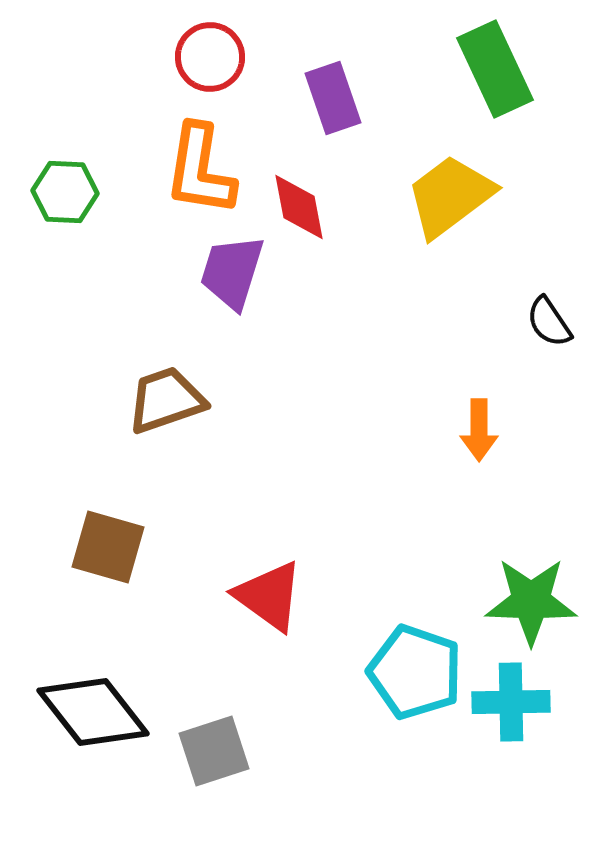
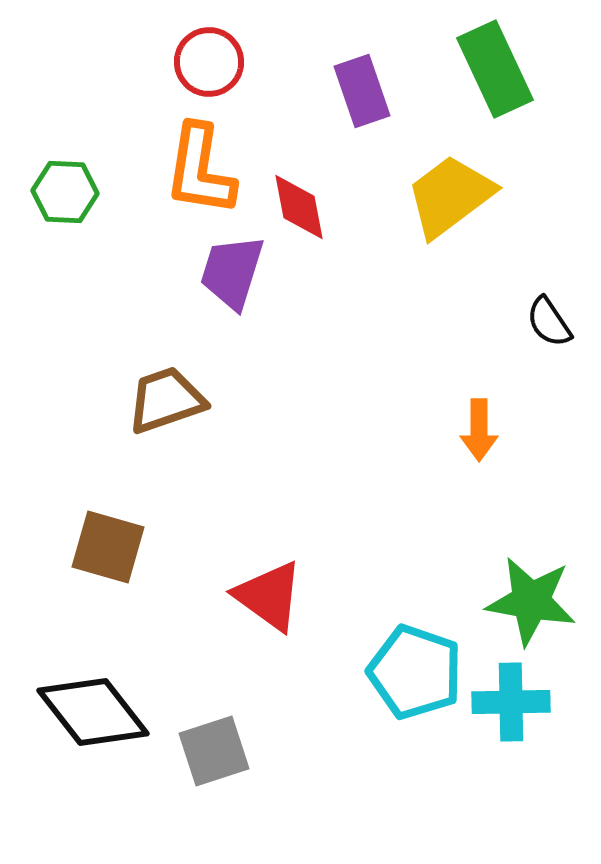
red circle: moved 1 px left, 5 px down
purple rectangle: moved 29 px right, 7 px up
green star: rotated 8 degrees clockwise
